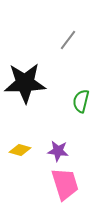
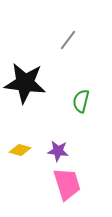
black star: rotated 9 degrees clockwise
pink trapezoid: moved 2 px right
